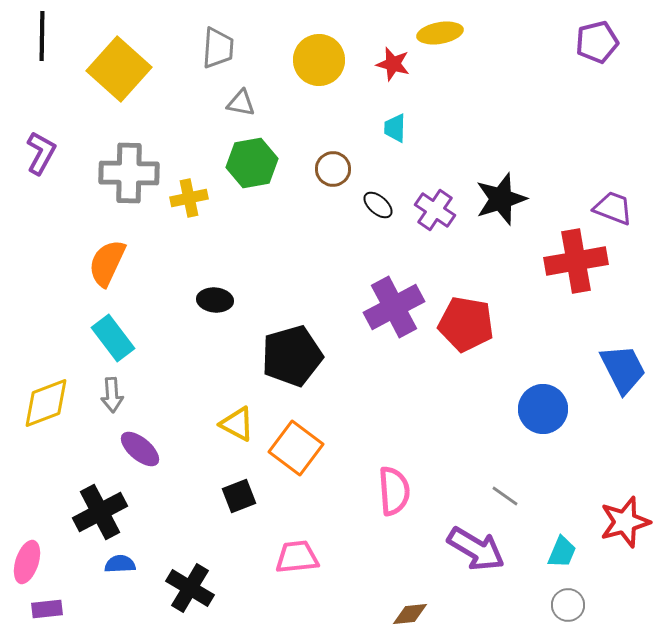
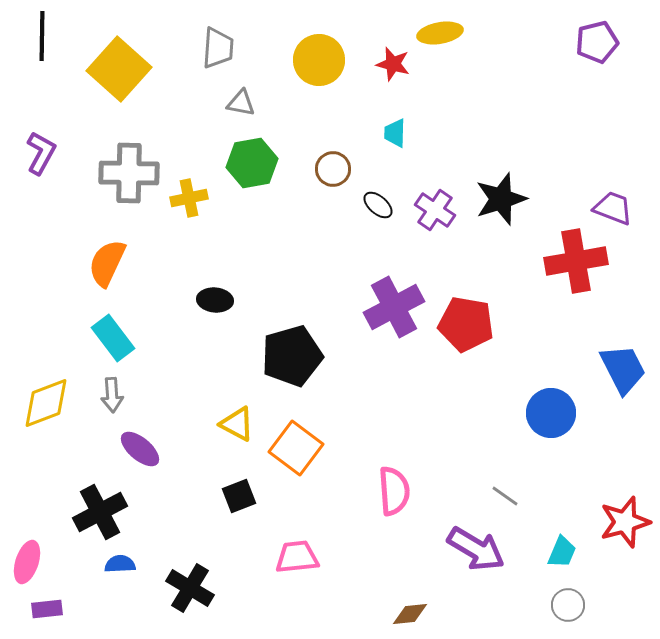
cyan trapezoid at (395, 128): moved 5 px down
blue circle at (543, 409): moved 8 px right, 4 px down
